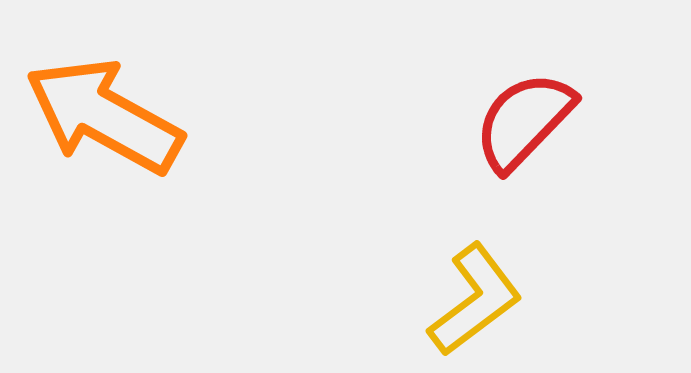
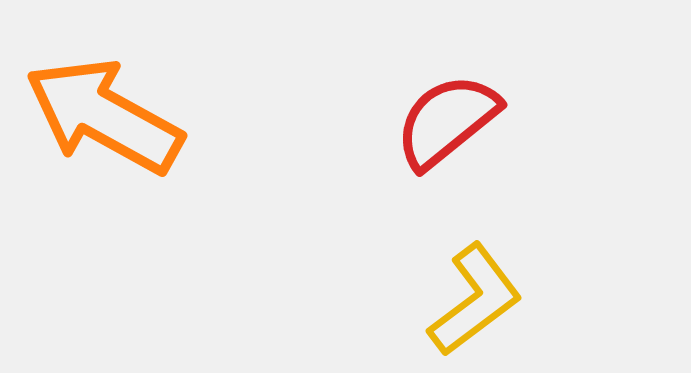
red semicircle: moved 77 px left; rotated 7 degrees clockwise
